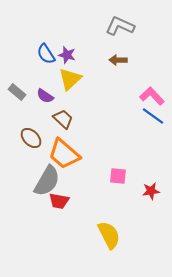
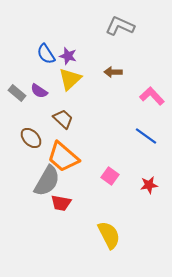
purple star: moved 1 px right, 1 px down
brown arrow: moved 5 px left, 12 px down
gray rectangle: moved 1 px down
purple semicircle: moved 6 px left, 5 px up
blue line: moved 7 px left, 20 px down
orange trapezoid: moved 1 px left, 3 px down
pink square: moved 8 px left; rotated 30 degrees clockwise
red star: moved 2 px left, 6 px up
red trapezoid: moved 2 px right, 2 px down
